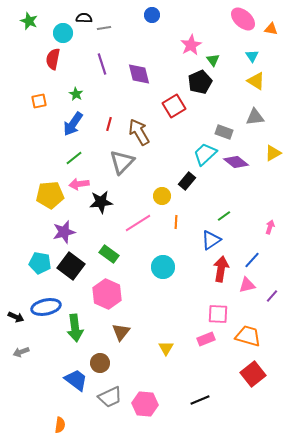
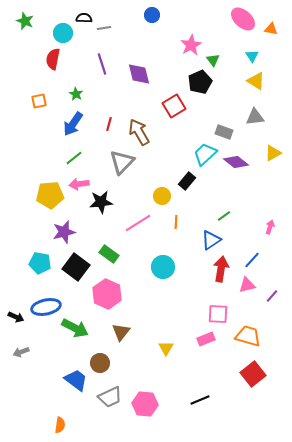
green star at (29, 21): moved 4 px left
black square at (71, 266): moved 5 px right, 1 px down
green arrow at (75, 328): rotated 56 degrees counterclockwise
